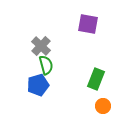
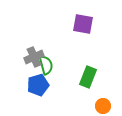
purple square: moved 5 px left
gray cross: moved 7 px left, 11 px down; rotated 24 degrees clockwise
green rectangle: moved 8 px left, 2 px up
